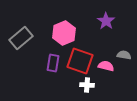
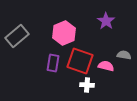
gray rectangle: moved 4 px left, 2 px up
